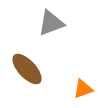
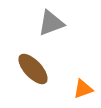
brown ellipse: moved 6 px right
